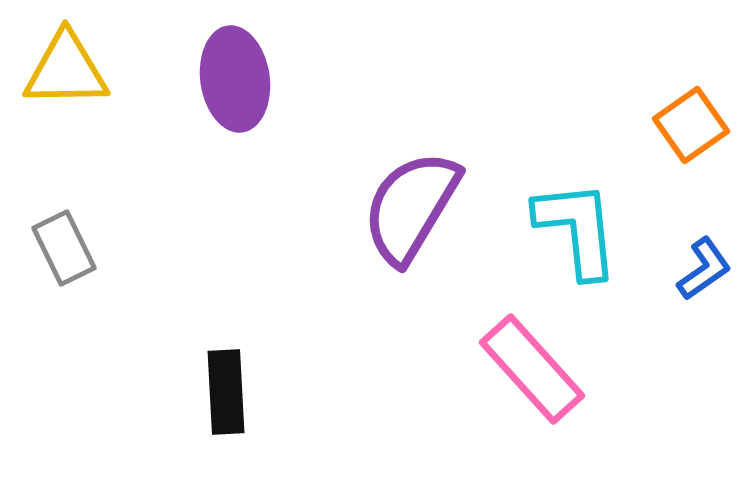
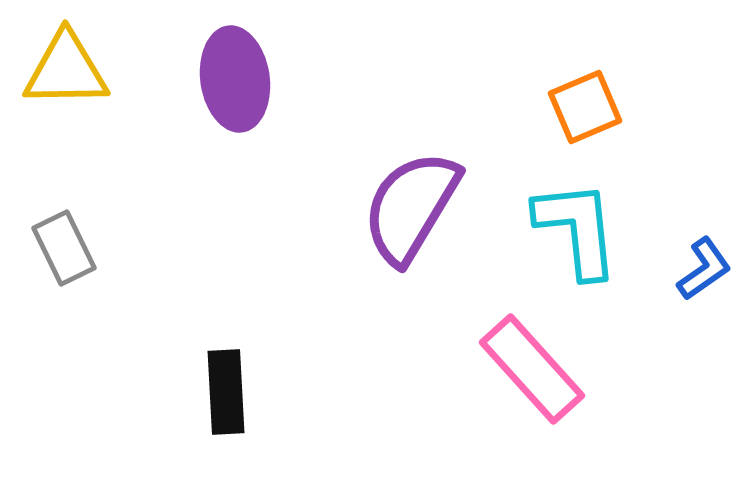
orange square: moved 106 px left, 18 px up; rotated 12 degrees clockwise
